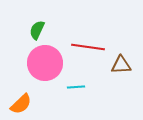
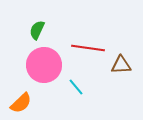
red line: moved 1 px down
pink circle: moved 1 px left, 2 px down
cyan line: rotated 54 degrees clockwise
orange semicircle: moved 1 px up
